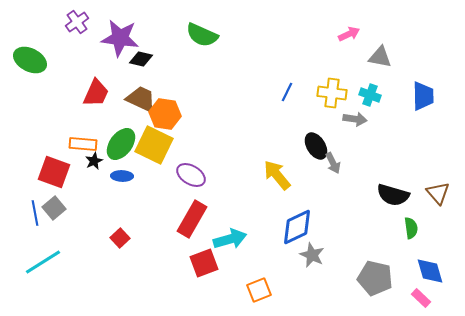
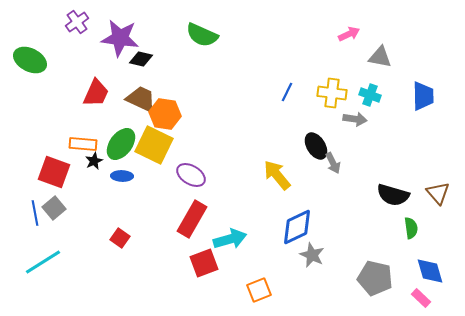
red square at (120, 238): rotated 12 degrees counterclockwise
